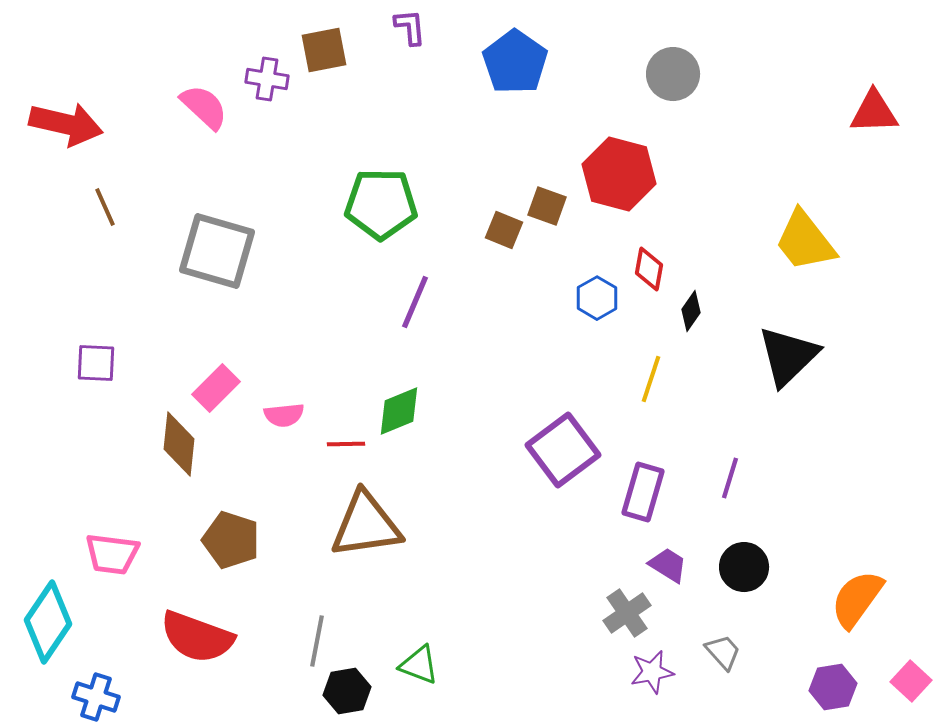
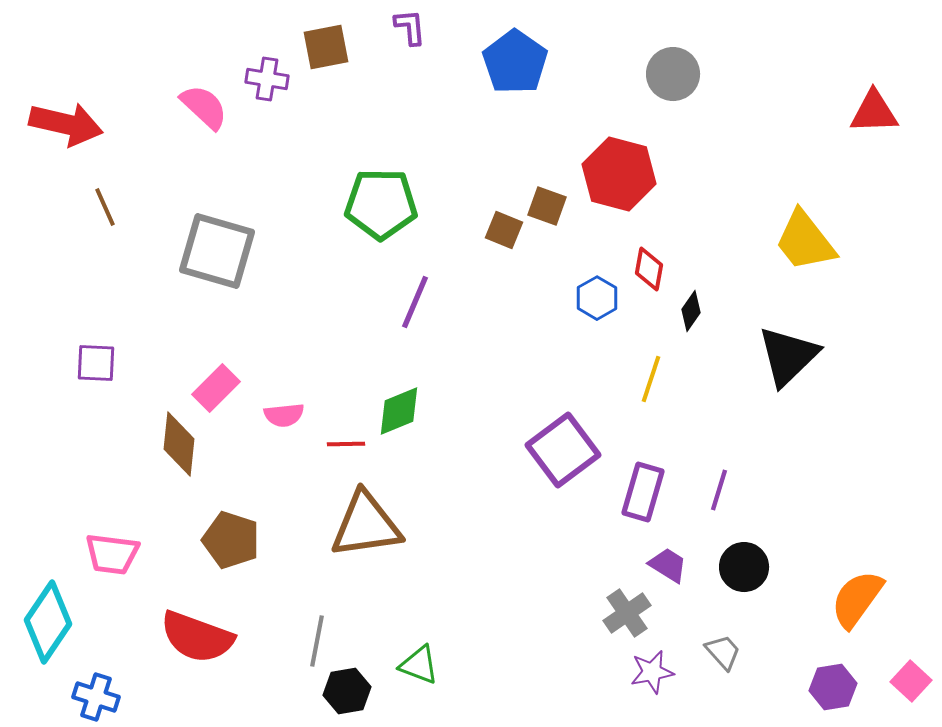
brown square at (324, 50): moved 2 px right, 3 px up
purple line at (730, 478): moved 11 px left, 12 px down
